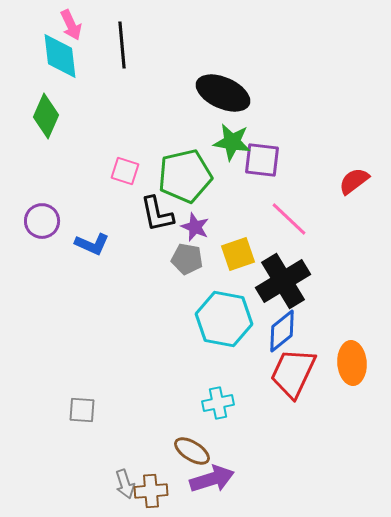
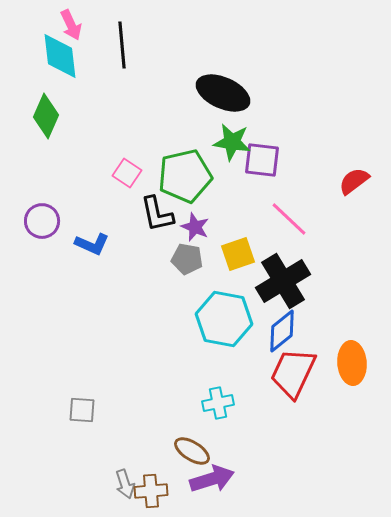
pink square: moved 2 px right, 2 px down; rotated 16 degrees clockwise
